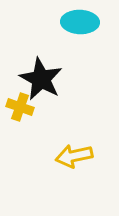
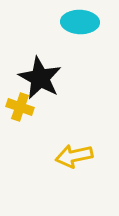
black star: moved 1 px left, 1 px up
